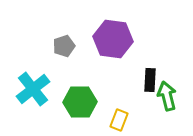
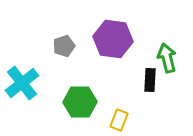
cyan cross: moved 11 px left, 6 px up
green arrow: moved 38 px up
